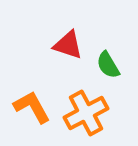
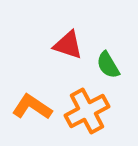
orange L-shape: rotated 27 degrees counterclockwise
orange cross: moved 1 px right, 2 px up
